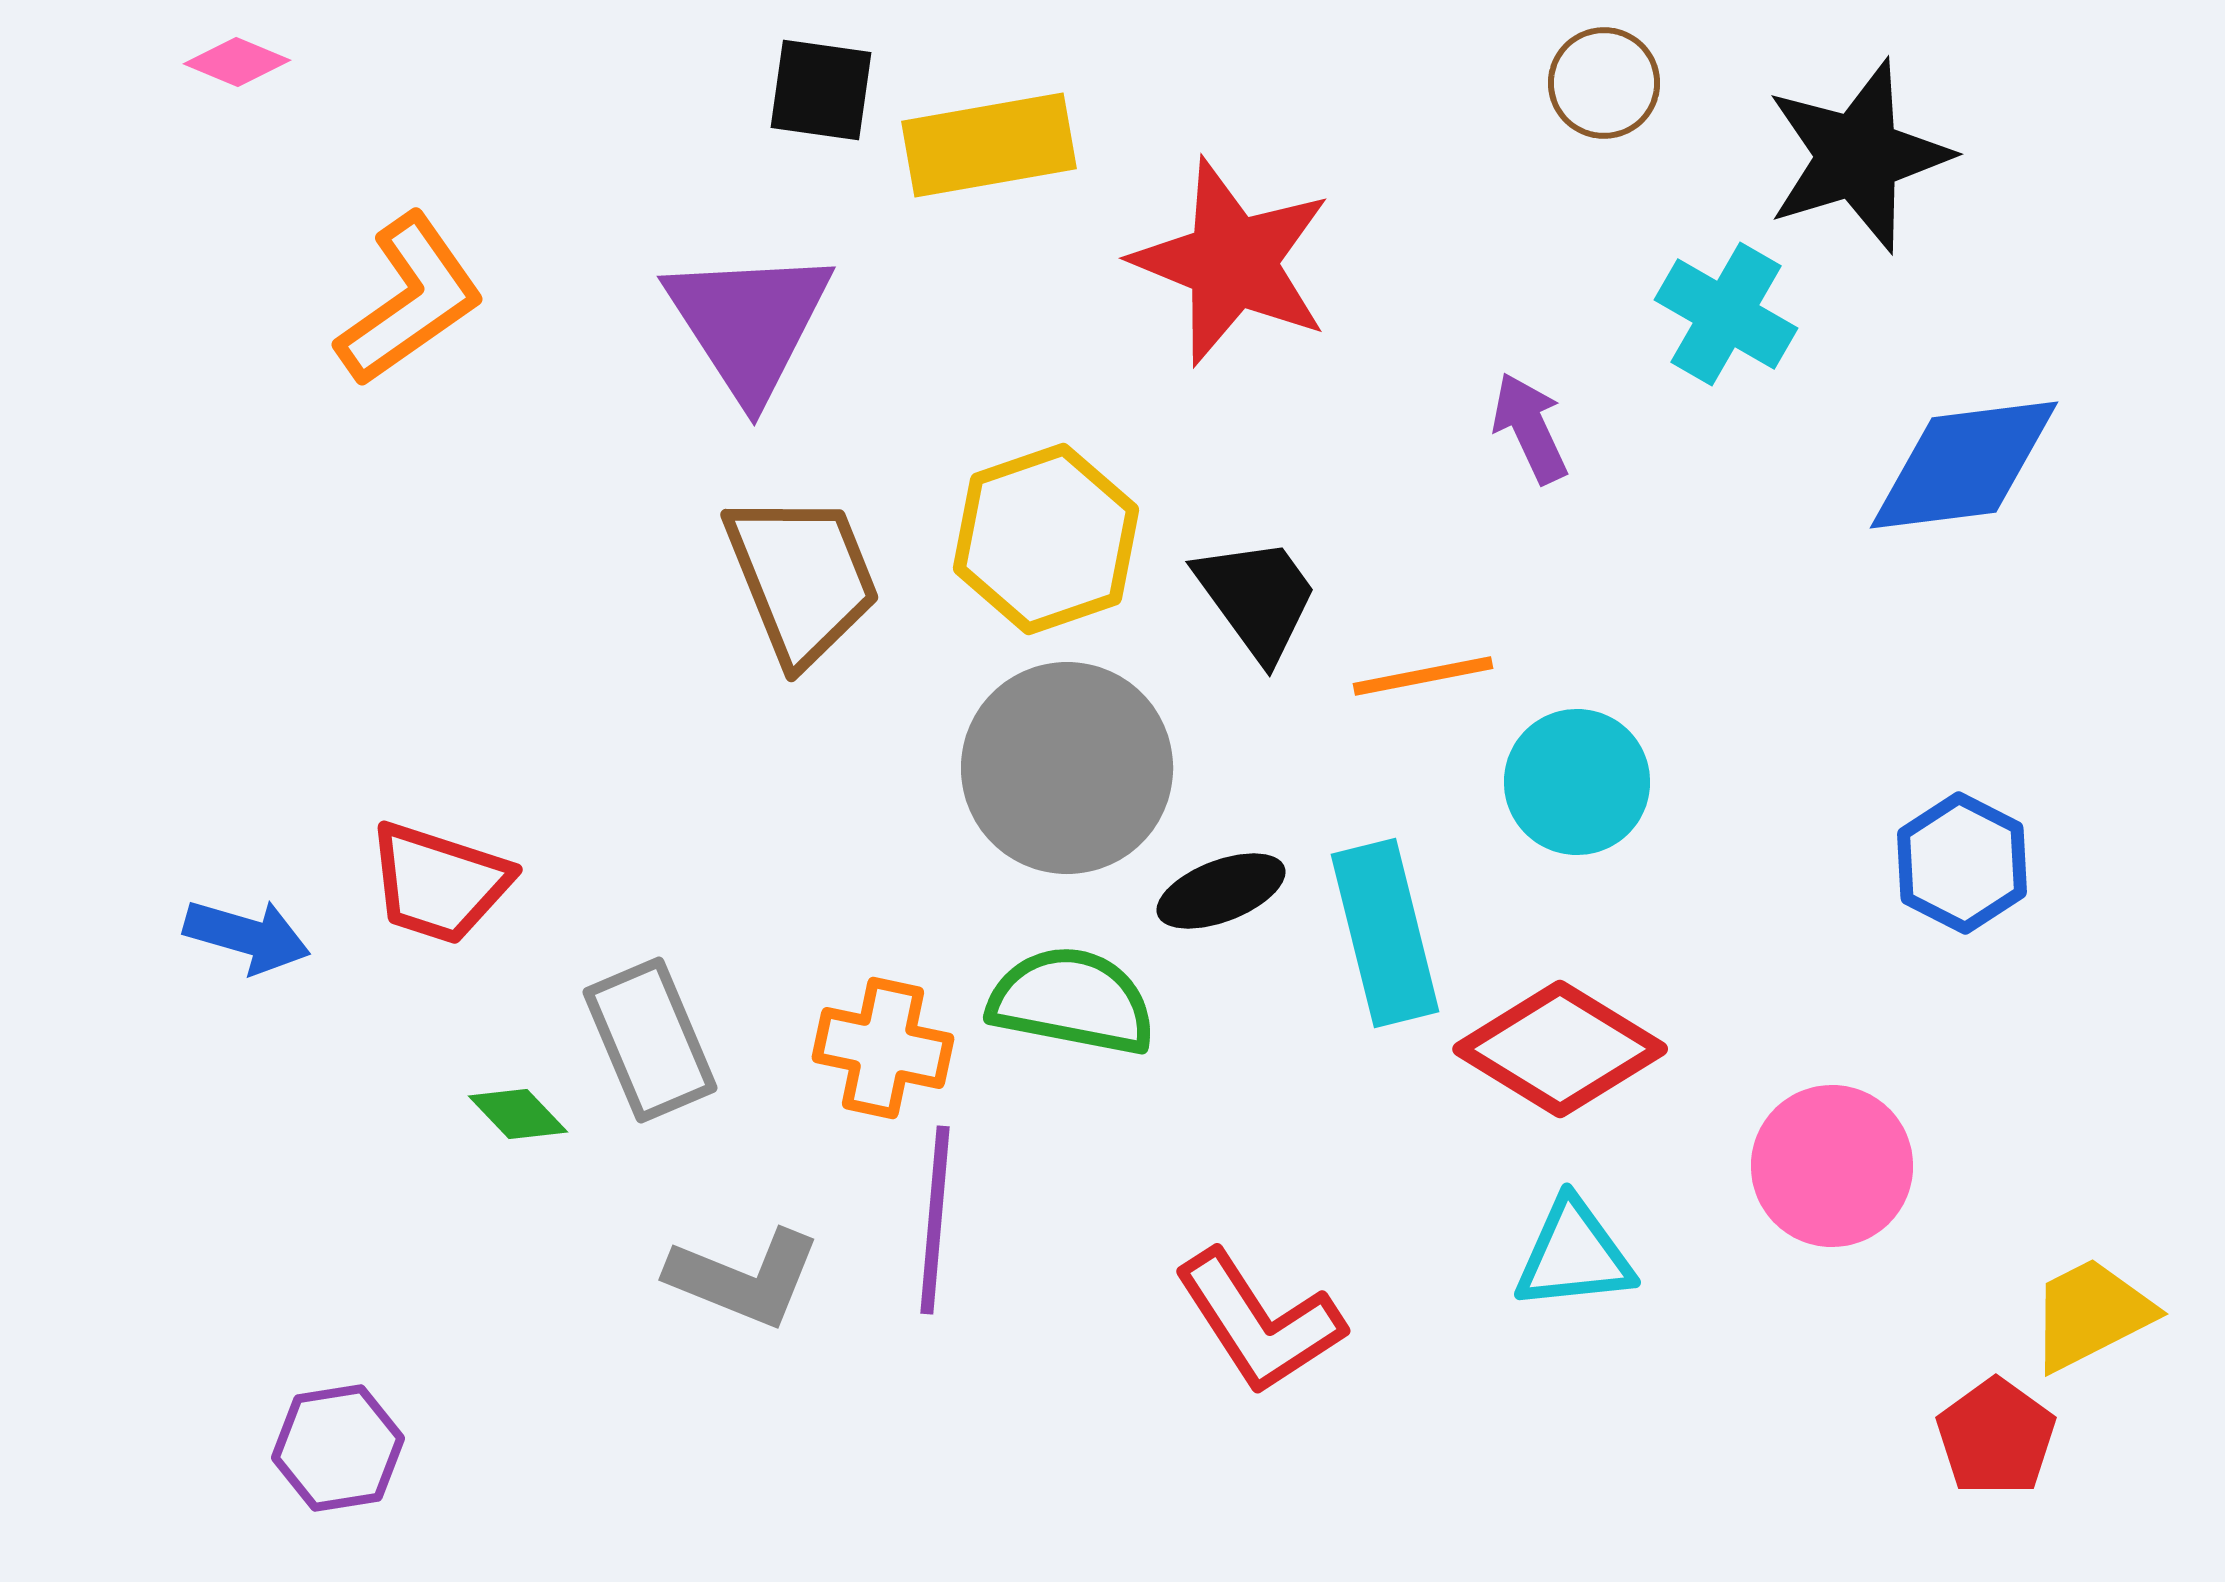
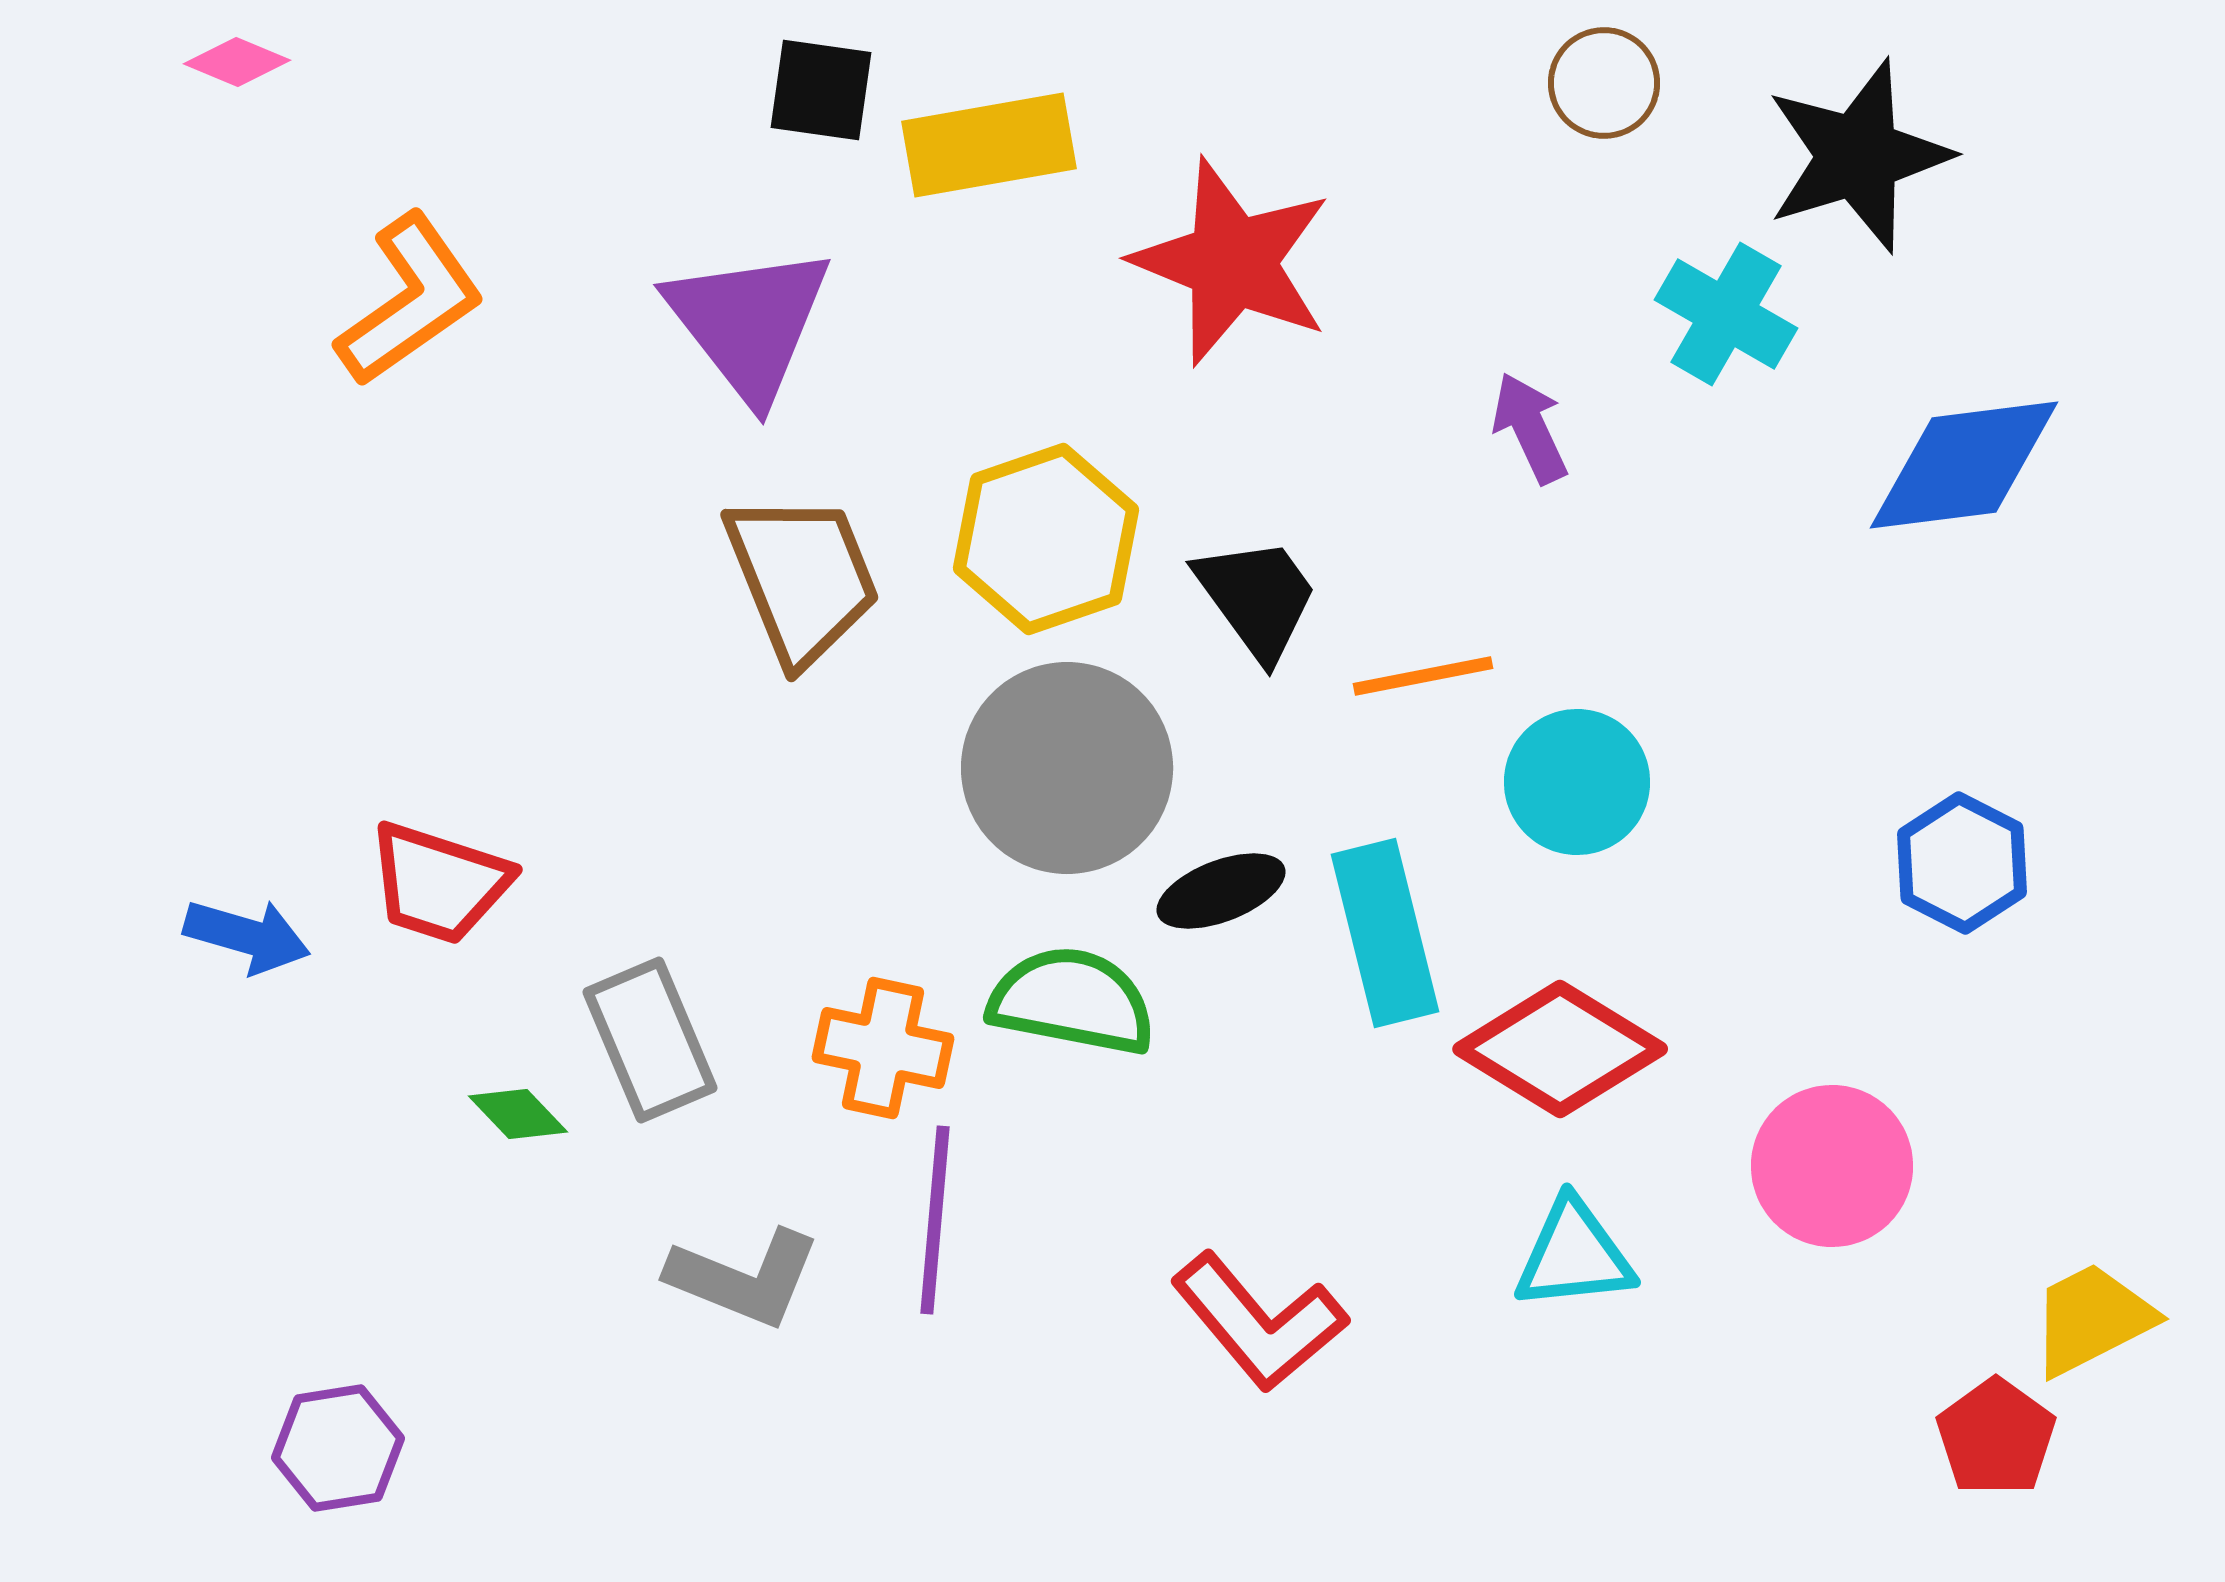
purple triangle: rotated 5 degrees counterclockwise
yellow trapezoid: moved 1 px right, 5 px down
red L-shape: rotated 7 degrees counterclockwise
